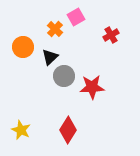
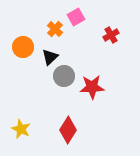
yellow star: moved 1 px up
